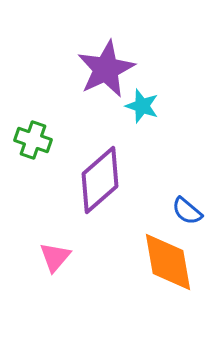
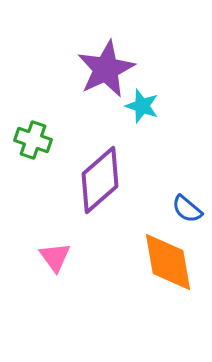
blue semicircle: moved 2 px up
pink triangle: rotated 16 degrees counterclockwise
